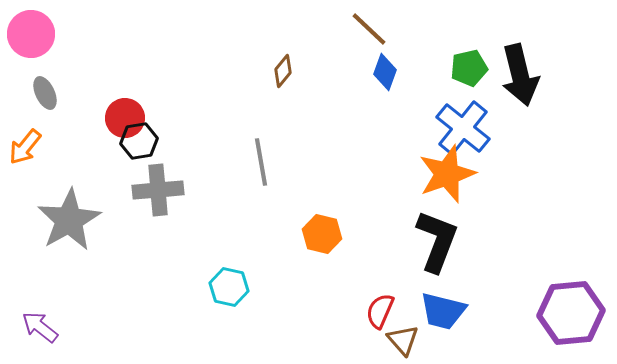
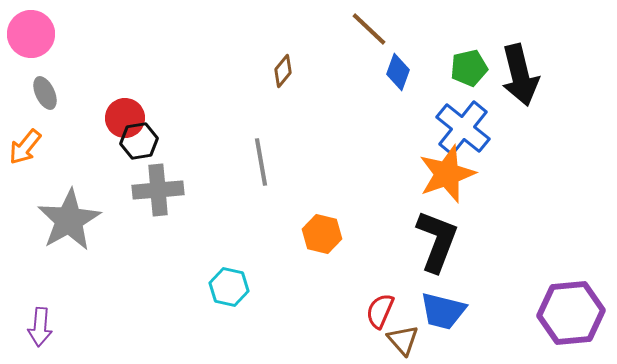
blue diamond: moved 13 px right
purple arrow: rotated 123 degrees counterclockwise
